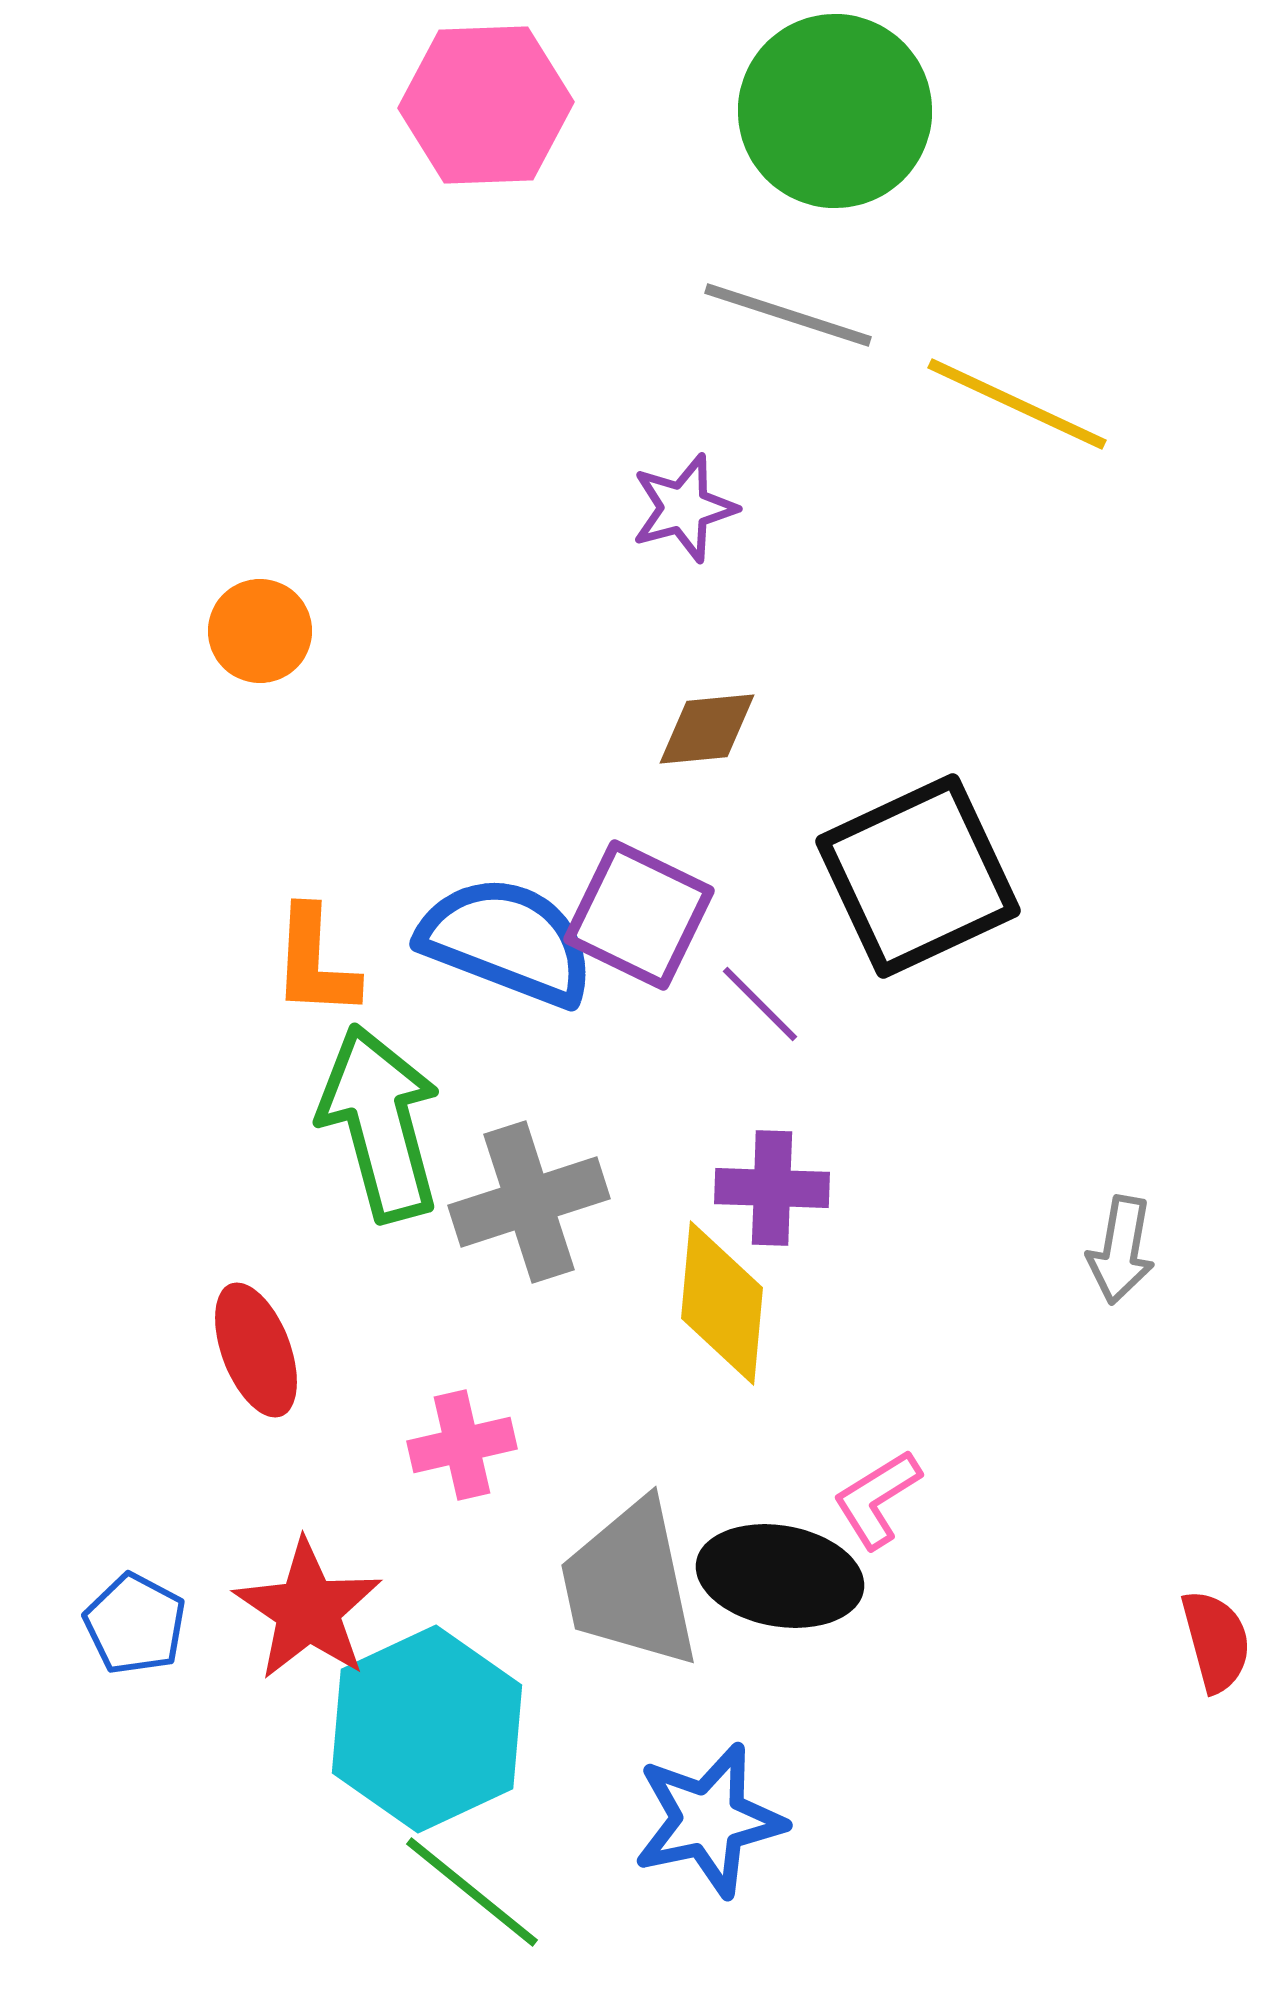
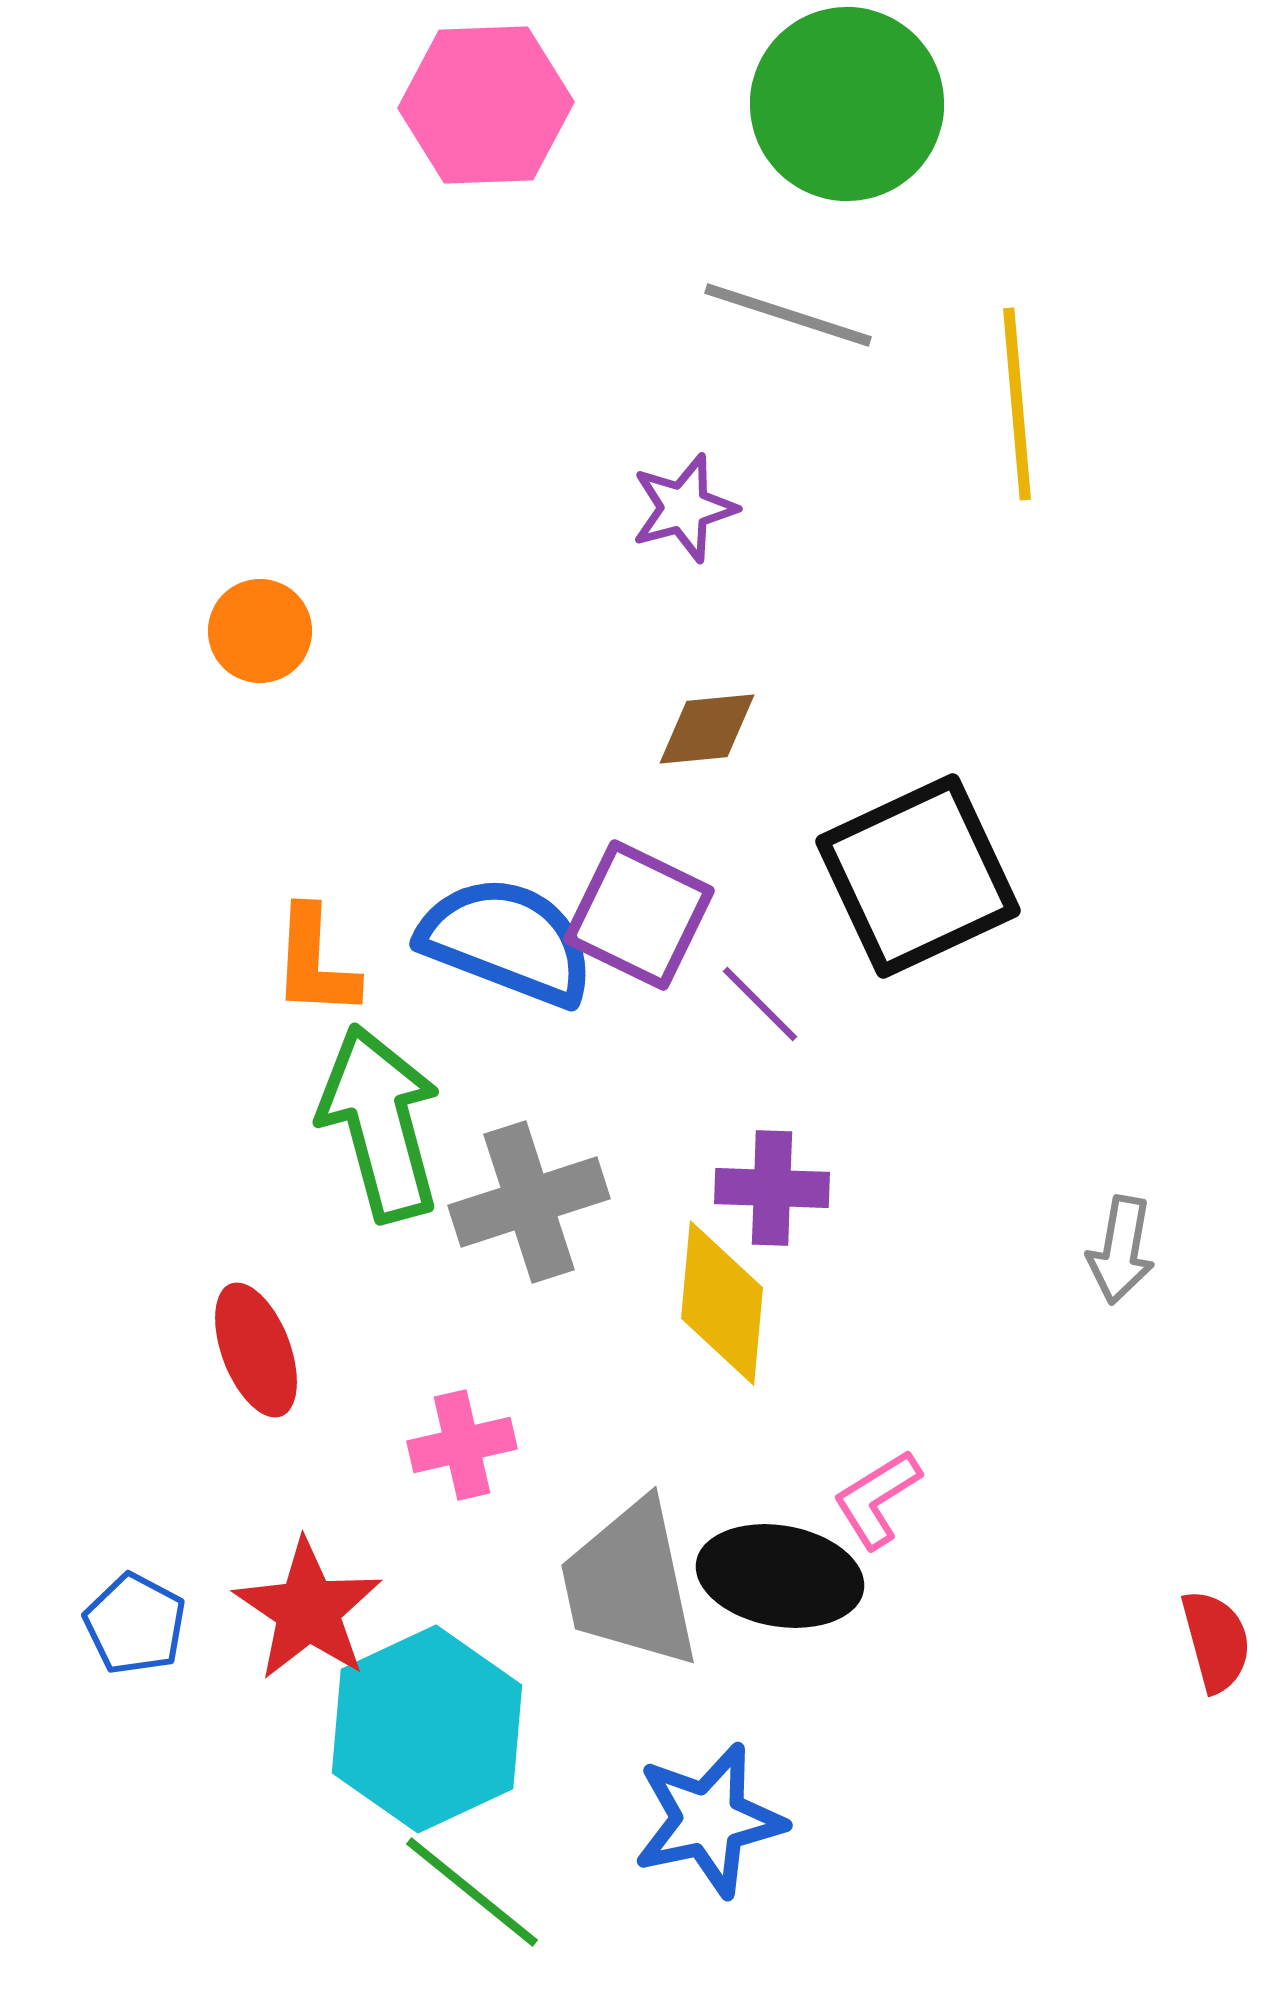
green circle: moved 12 px right, 7 px up
yellow line: rotated 60 degrees clockwise
